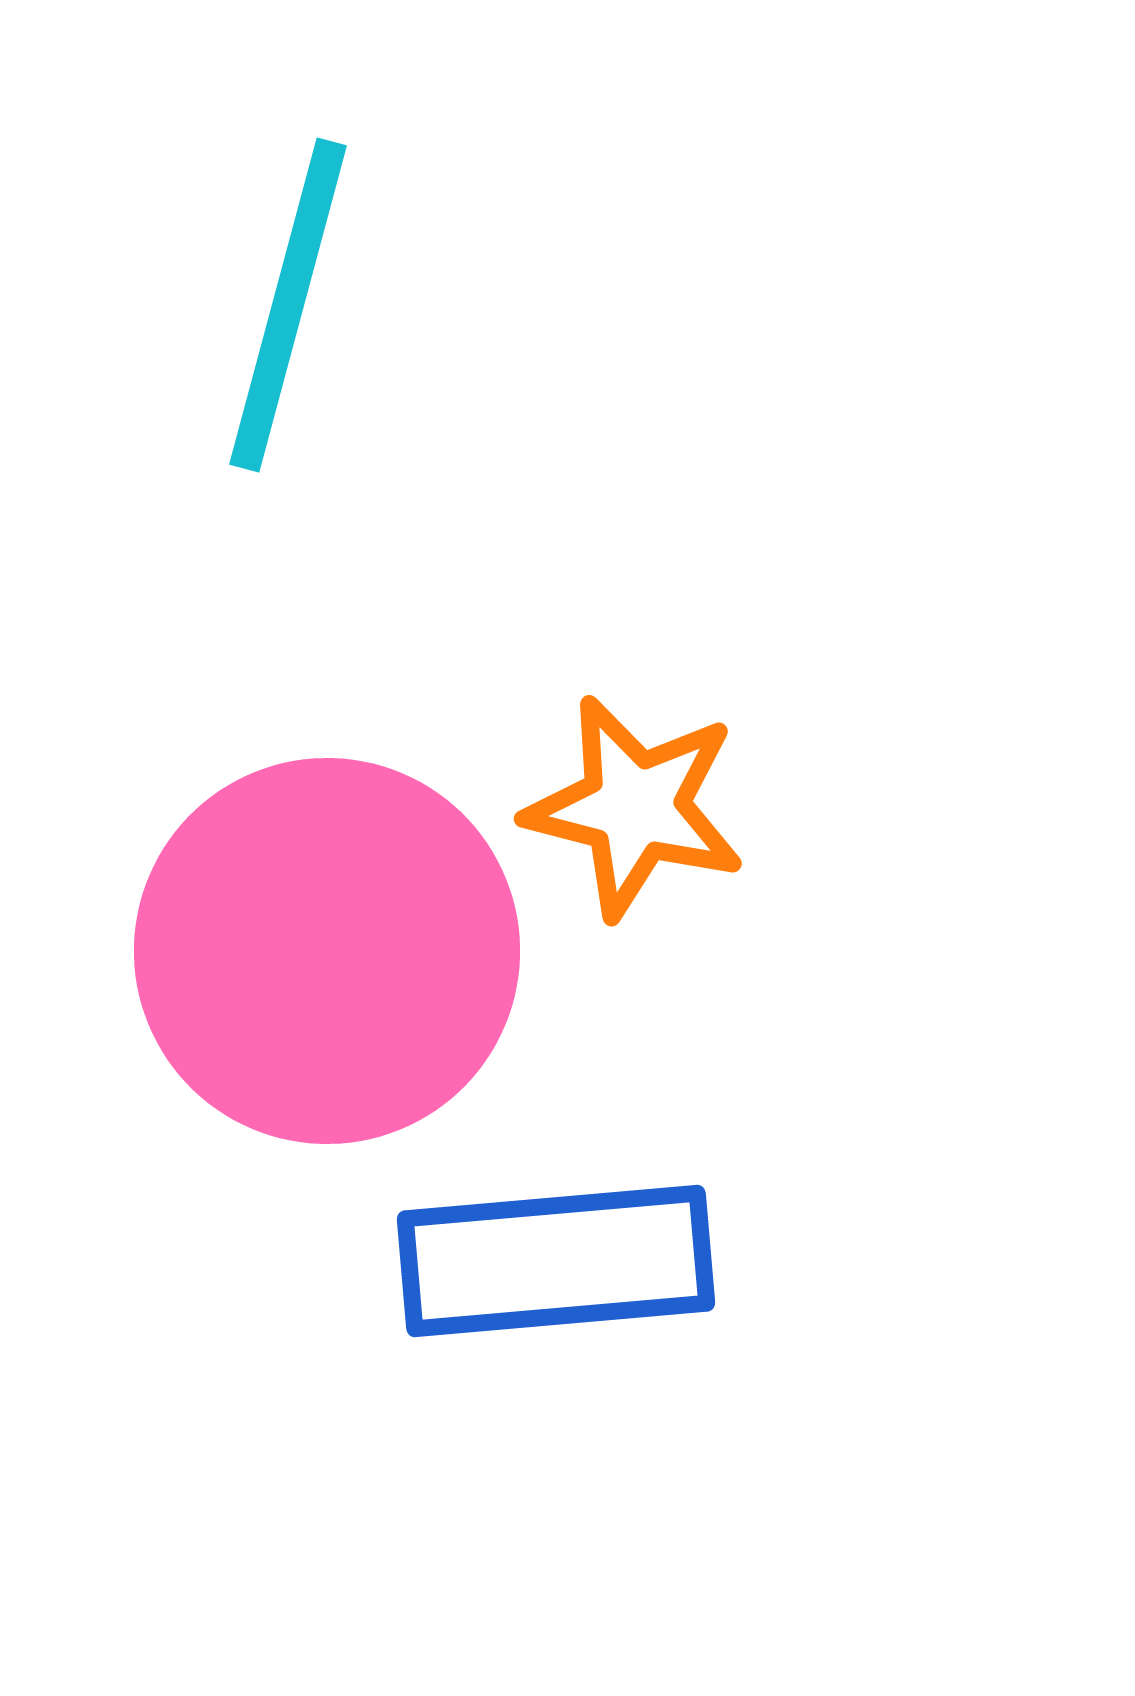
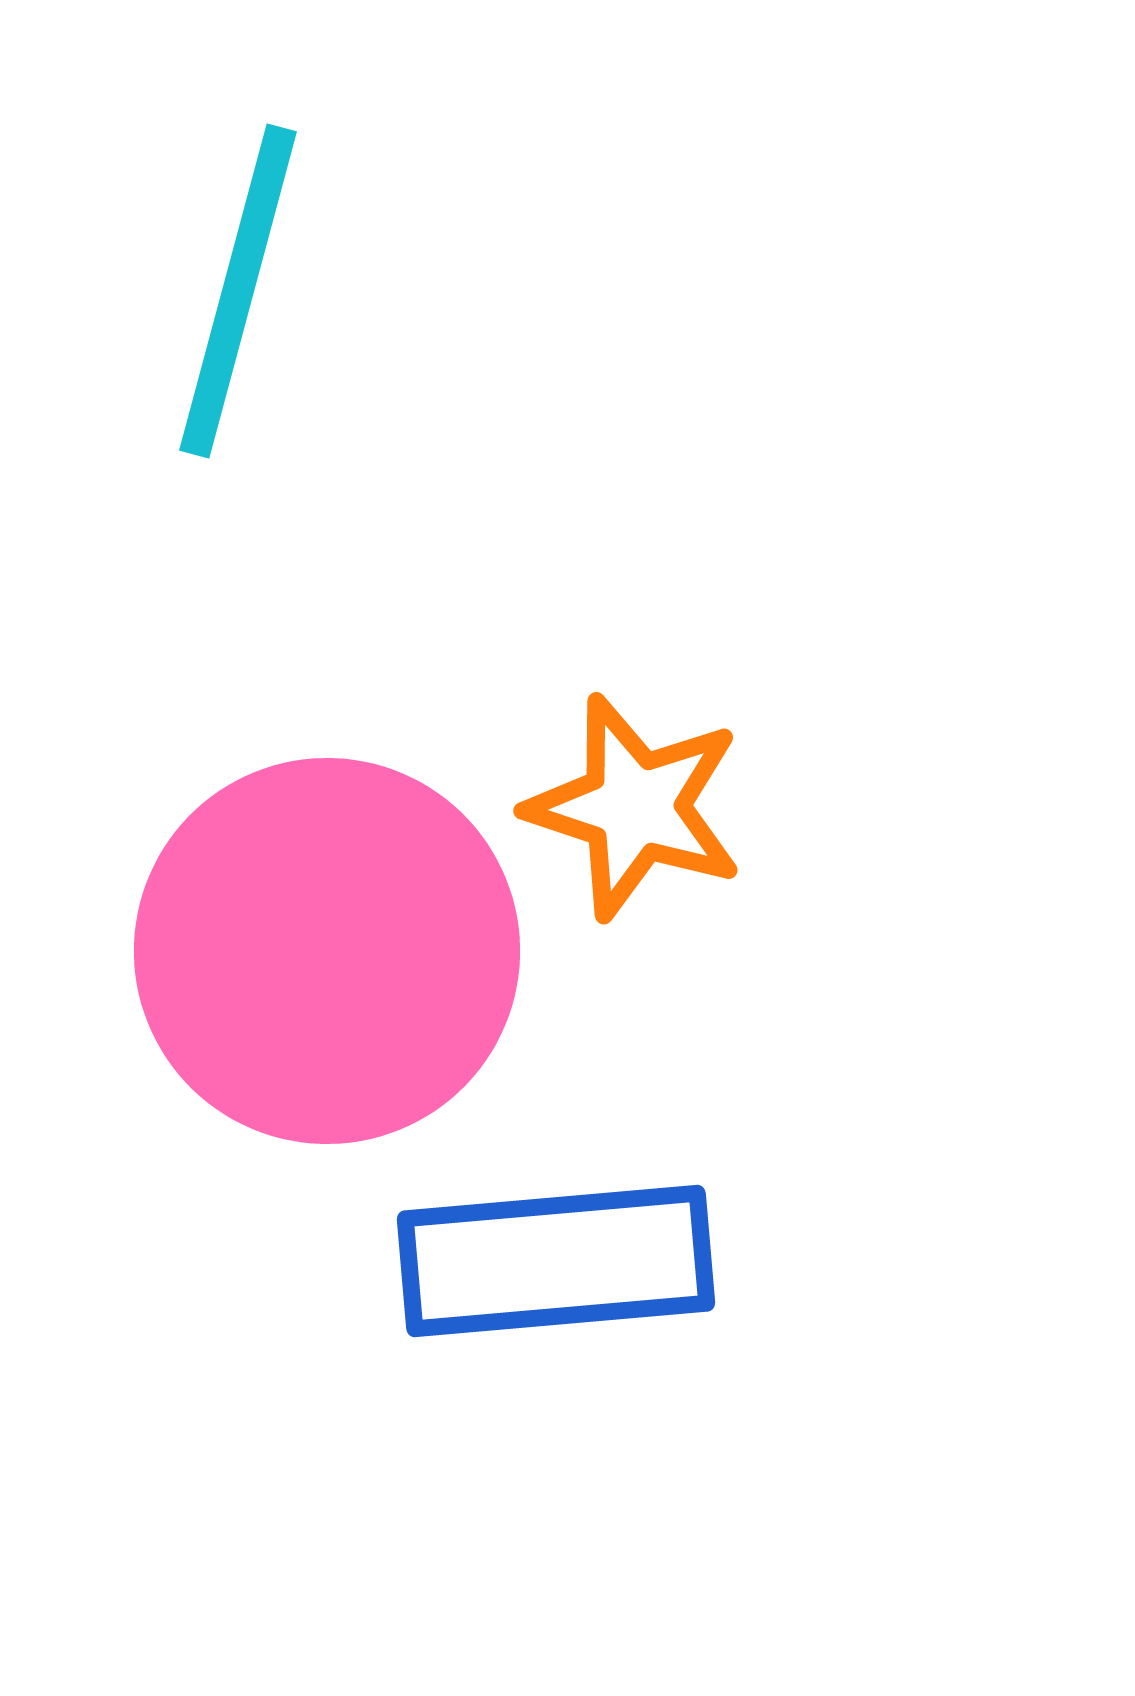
cyan line: moved 50 px left, 14 px up
orange star: rotated 4 degrees clockwise
